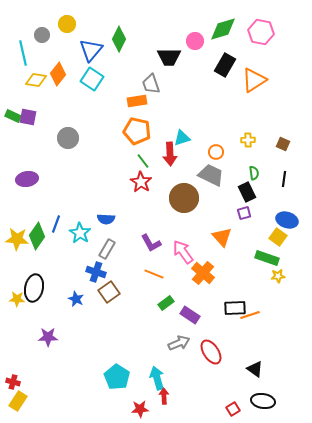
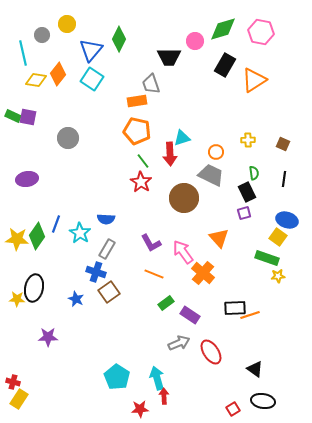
orange triangle at (222, 237): moved 3 px left, 1 px down
yellow rectangle at (18, 401): moved 1 px right, 2 px up
